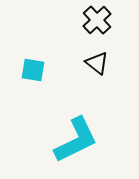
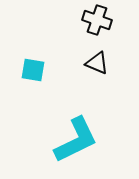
black cross: rotated 28 degrees counterclockwise
black triangle: rotated 15 degrees counterclockwise
